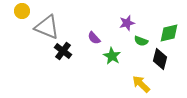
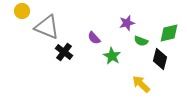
black cross: moved 1 px right, 1 px down
